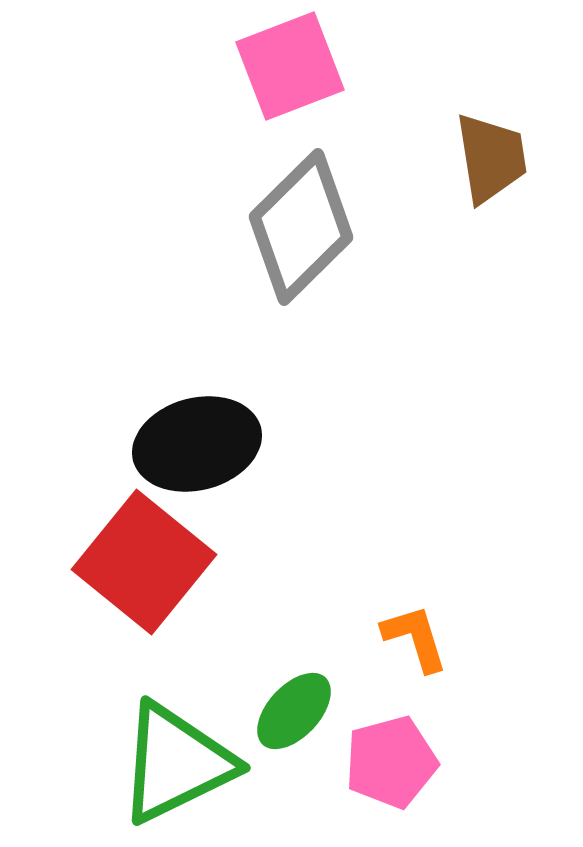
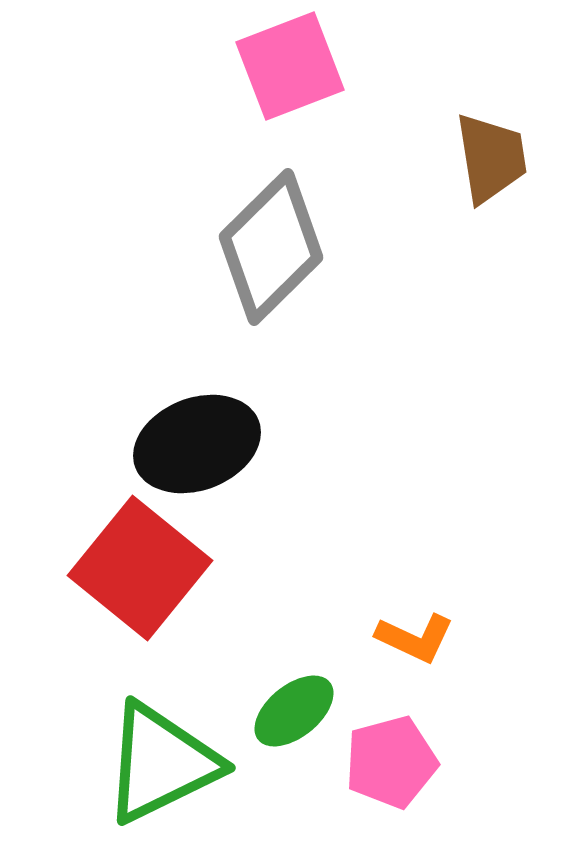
gray diamond: moved 30 px left, 20 px down
black ellipse: rotated 6 degrees counterclockwise
red square: moved 4 px left, 6 px down
orange L-shape: rotated 132 degrees clockwise
green ellipse: rotated 8 degrees clockwise
green triangle: moved 15 px left
